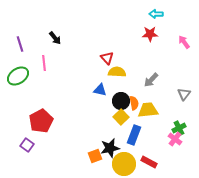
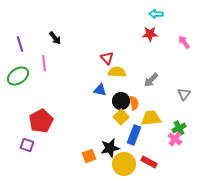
yellow trapezoid: moved 3 px right, 8 px down
purple square: rotated 16 degrees counterclockwise
orange square: moved 6 px left
